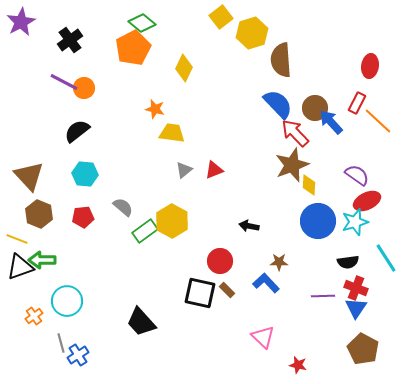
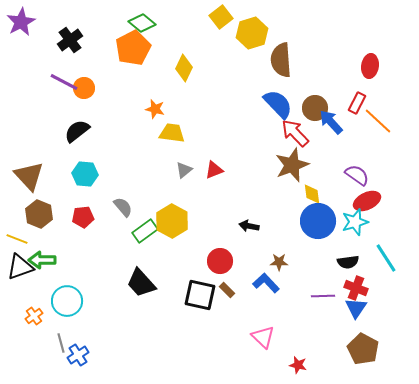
yellow diamond at (309, 185): moved 3 px right, 9 px down; rotated 10 degrees counterclockwise
gray semicircle at (123, 207): rotated 10 degrees clockwise
black square at (200, 293): moved 2 px down
black trapezoid at (141, 322): moved 39 px up
